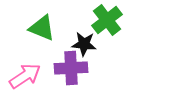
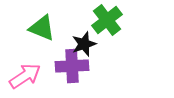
black star: rotated 25 degrees counterclockwise
purple cross: moved 1 px right, 2 px up
